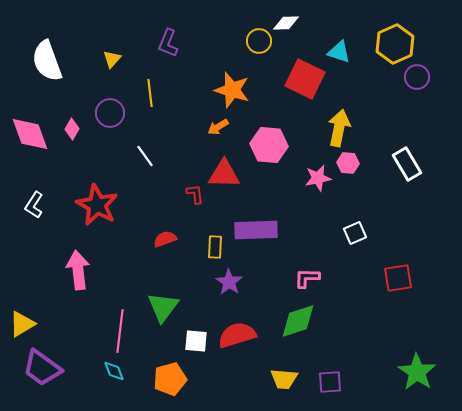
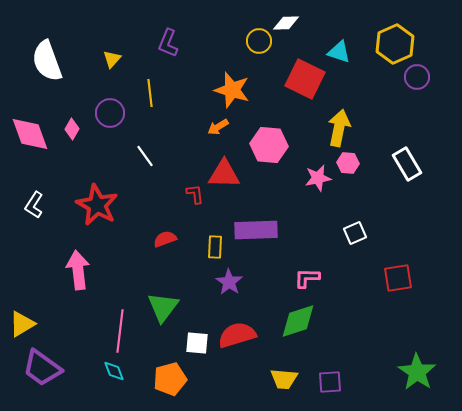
white square at (196, 341): moved 1 px right, 2 px down
